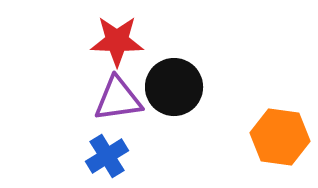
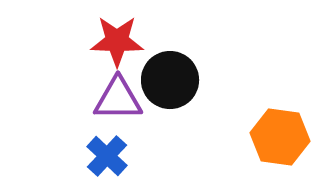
black circle: moved 4 px left, 7 px up
purple triangle: rotated 8 degrees clockwise
blue cross: rotated 15 degrees counterclockwise
